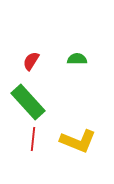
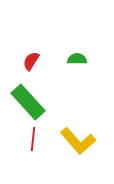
yellow L-shape: rotated 27 degrees clockwise
